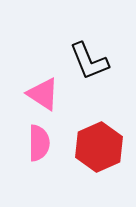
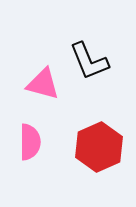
pink triangle: moved 10 px up; rotated 18 degrees counterclockwise
pink semicircle: moved 9 px left, 1 px up
